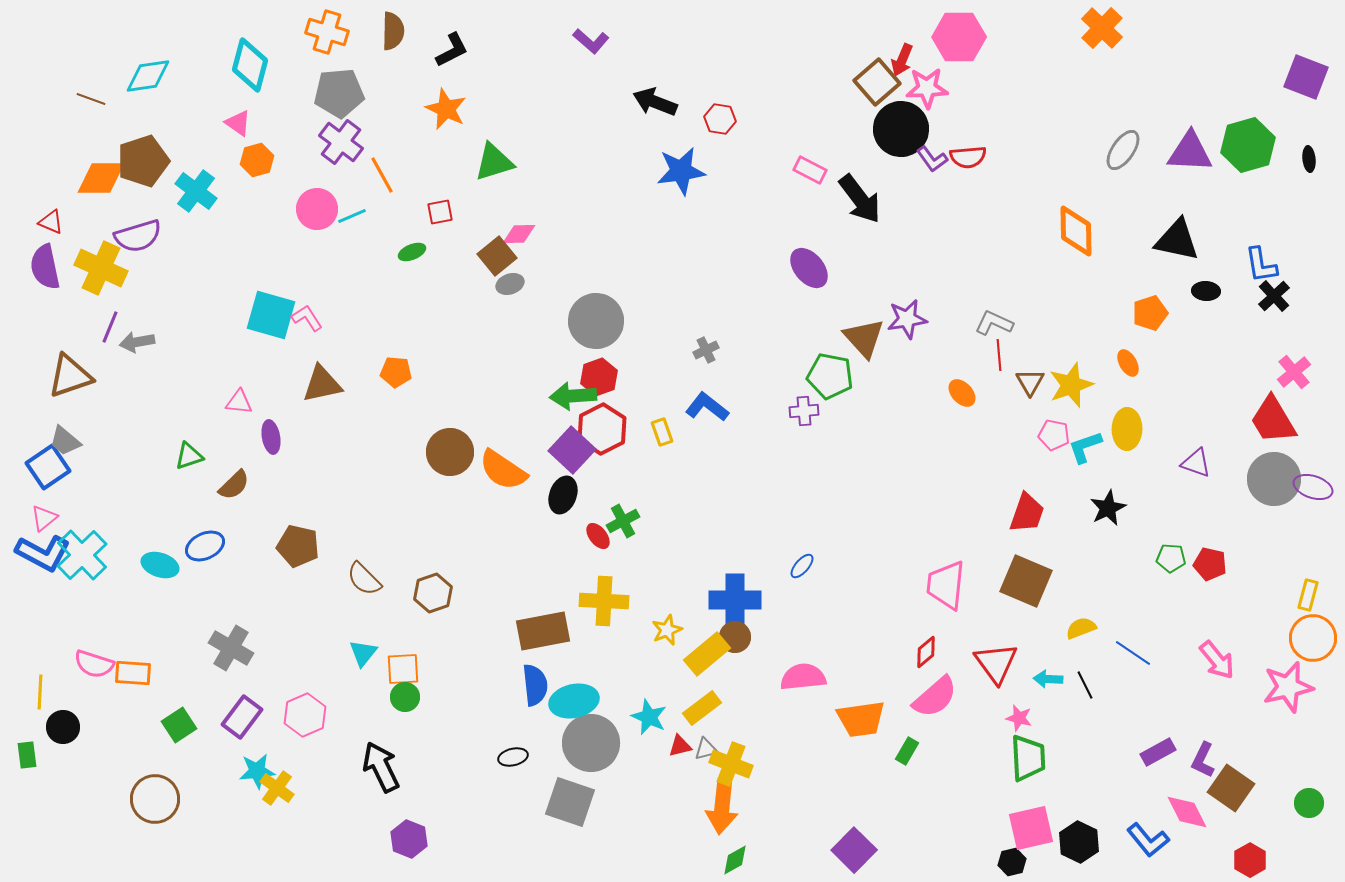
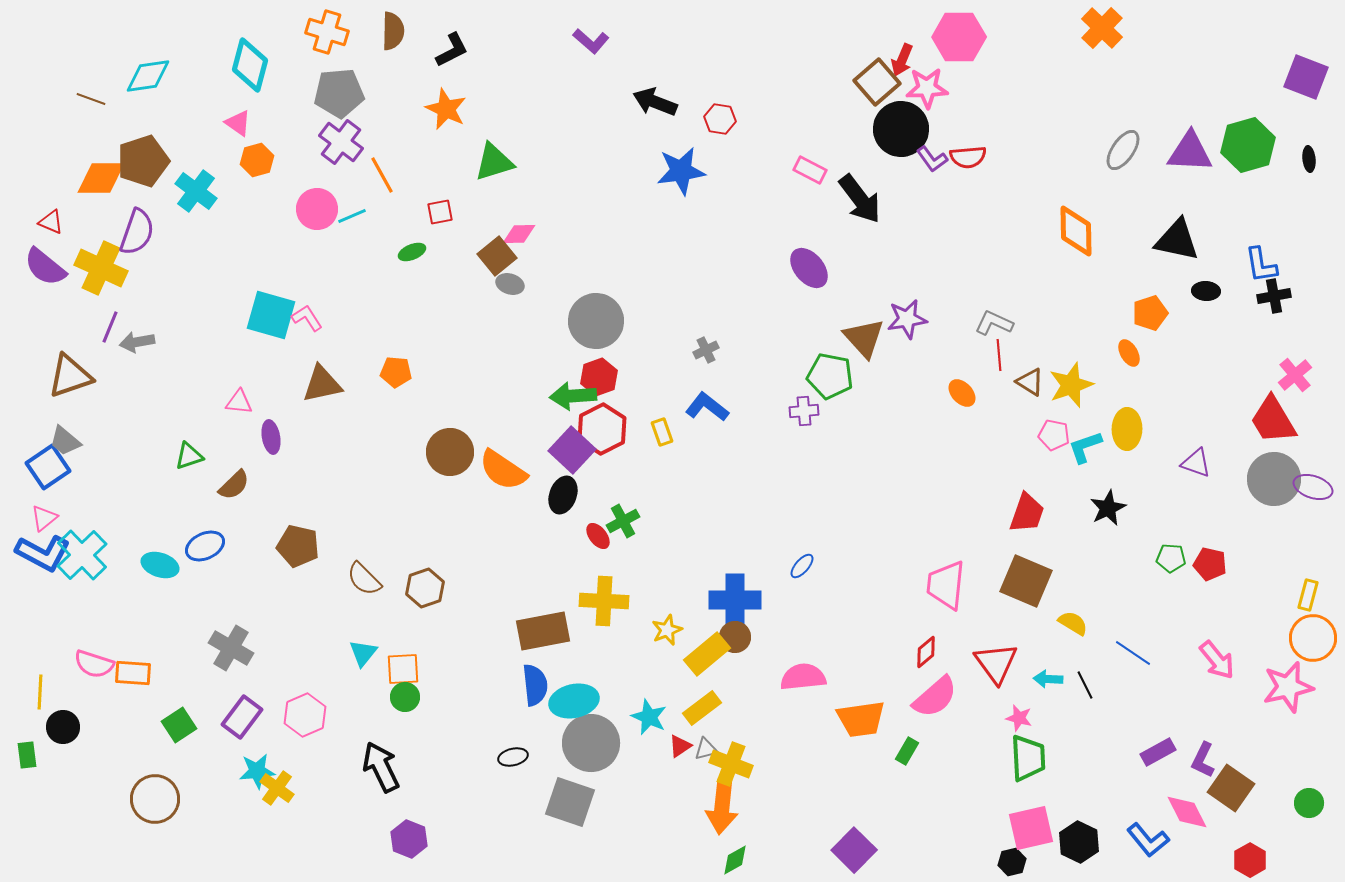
purple semicircle at (138, 236): moved 1 px left, 4 px up; rotated 54 degrees counterclockwise
purple semicircle at (45, 267): rotated 39 degrees counterclockwise
gray ellipse at (510, 284): rotated 36 degrees clockwise
black cross at (1274, 296): rotated 32 degrees clockwise
orange ellipse at (1128, 363): moved 1 px right, 10 px up
pink cross at (1294, 372): moved 1 px right, 3 px down
brown triangle at (1030, 382): rotated 28 degrees counterclockwise
brown hexagon at (433, 593): moved 8 px left, 5 px up
yellow semicircle at (1081, 628): moved 8 px left, 5 px up; rotated 52 degrees clockwise
red triangle at (680, 746): rotated 20 degrees counterclockwise
